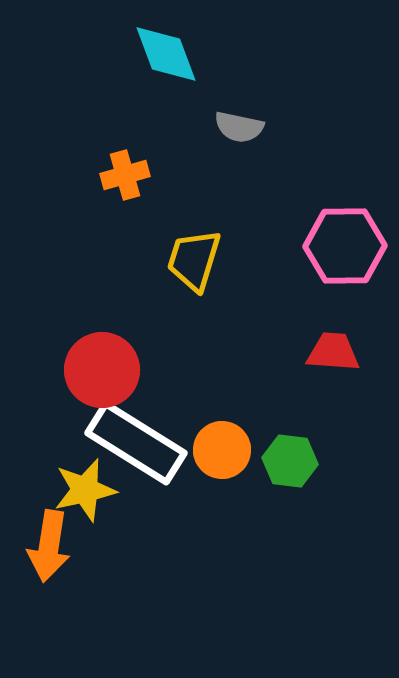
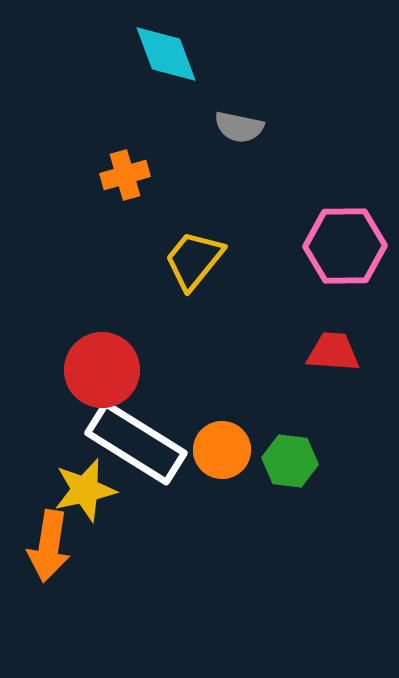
yellow trapezoid: rotated 22 degrees clockwise
